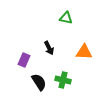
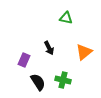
orange triangle: rotated 42 degrees counterclockwise
black semicircle: moved 1 px left
